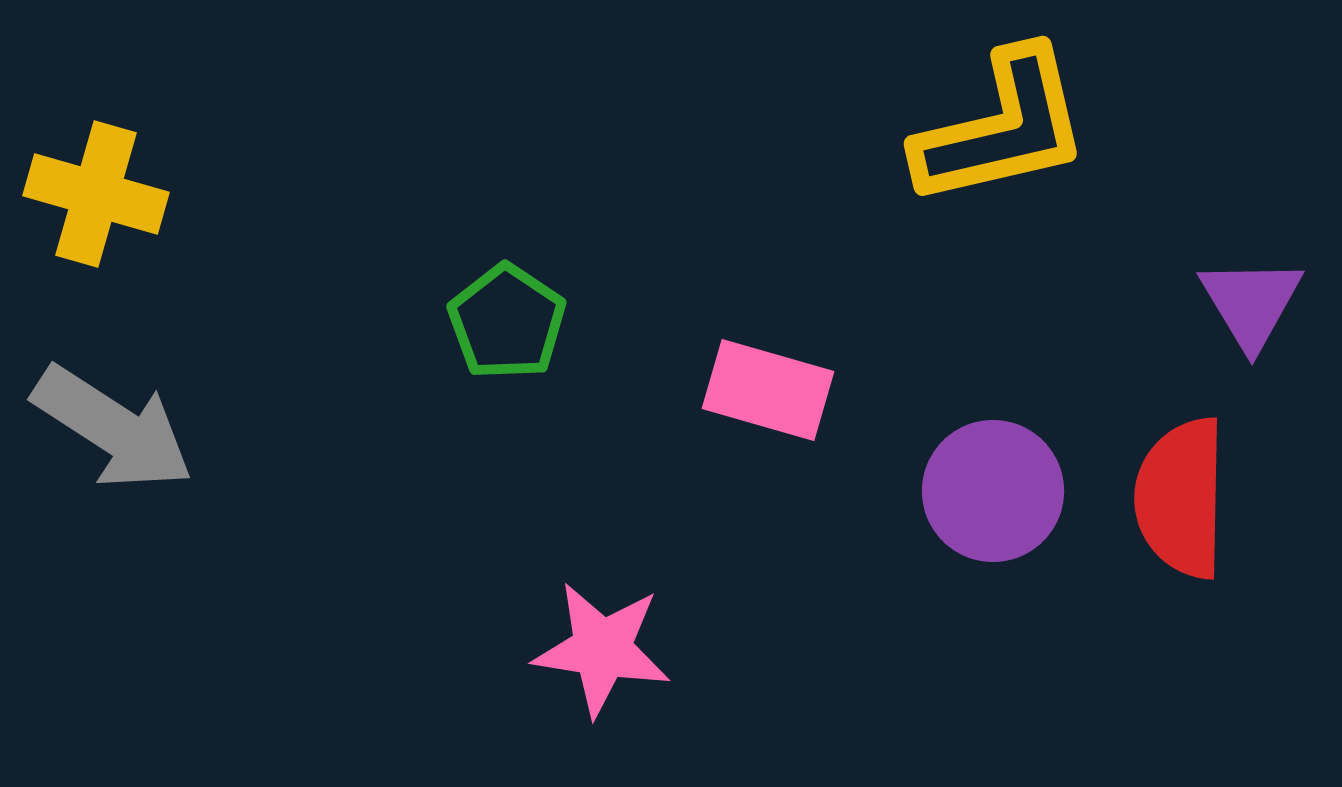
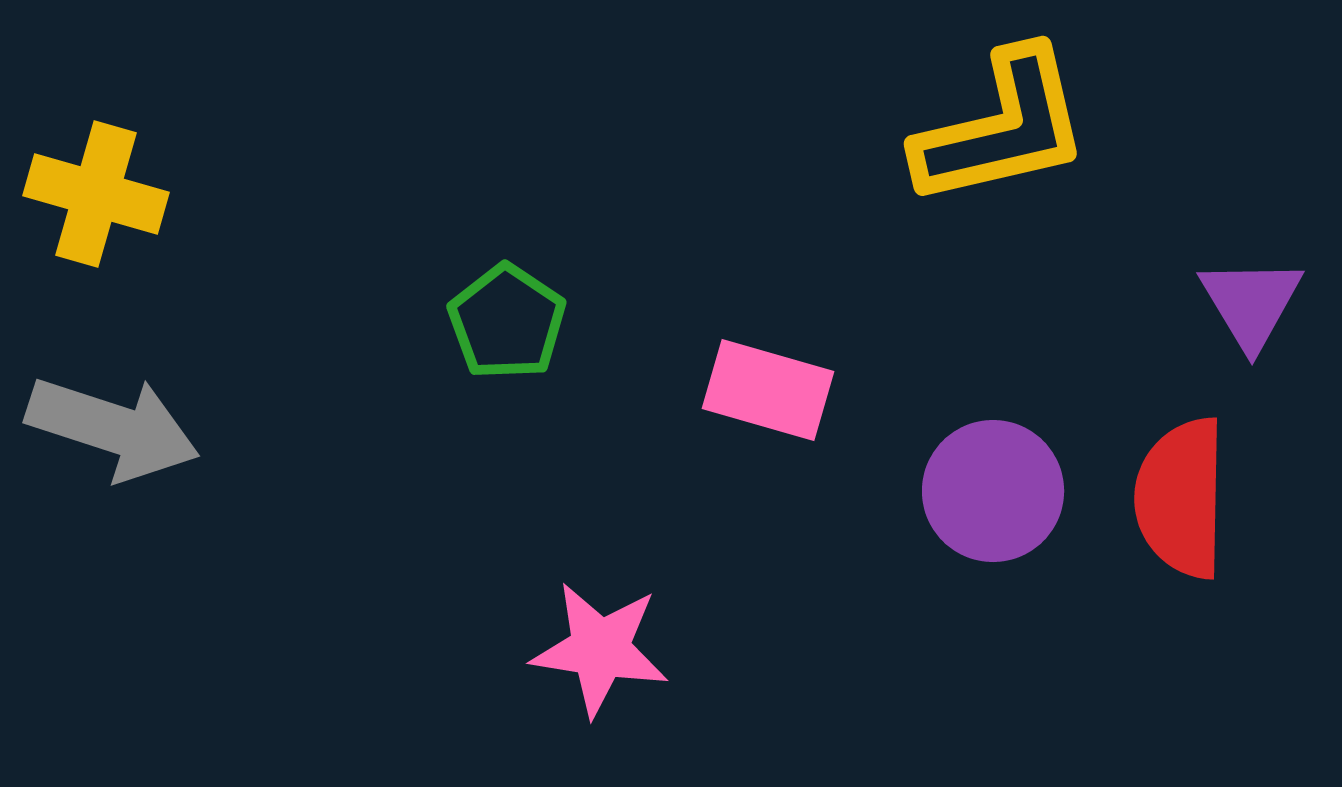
gray arrow: rotated 15 degrees counterclockwise
pink star: moved 2 px left
